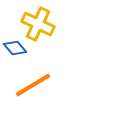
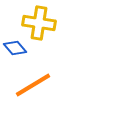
yellow cross: moved 1 px right, 1 px up; rotated 16 degrees counterclockwise
